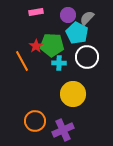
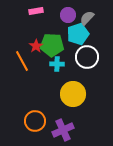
pink rectangle: moved 1 px up
cyan pentagon: moved 1 px right, 1 px down; rotated 25 degrees clockwise
cyan cross: moved 2 px left, 1 px down
